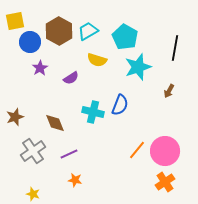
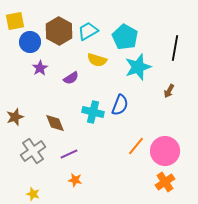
orange line: moved 1 px left, 4 px up
